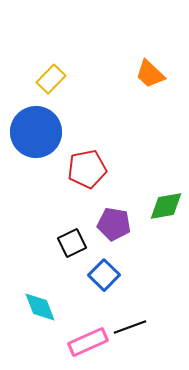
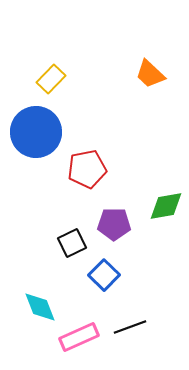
purple pentagon: rotated 8 degrees counterclockwise
pink rectangle: moved 9 px left, 5 px up
